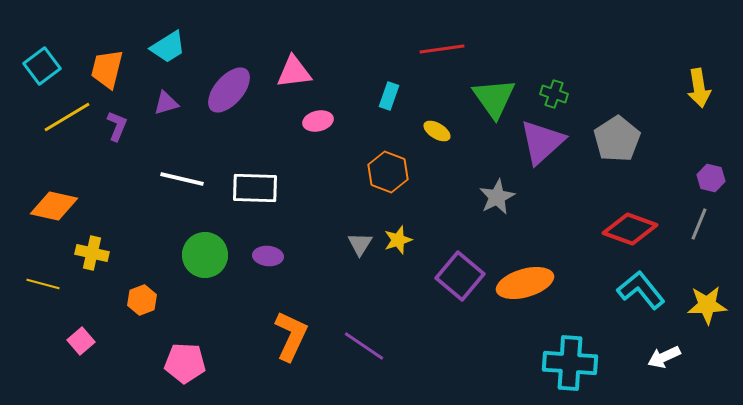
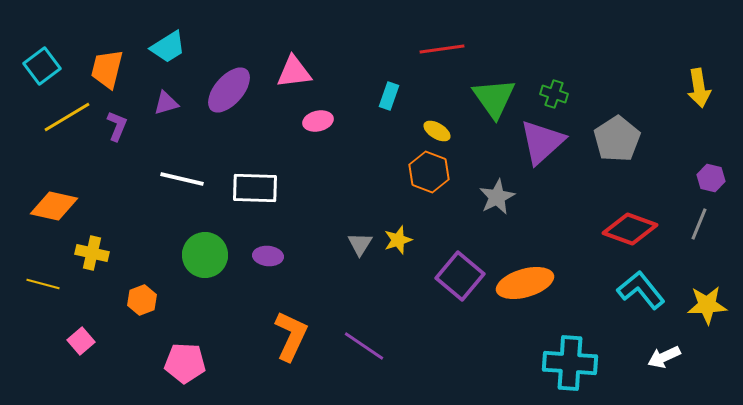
orange hexagon at (388, 172): moved 41 px right
